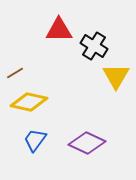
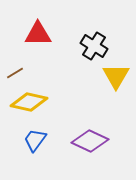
red triangle: moved 21 px left, 4 px down
purple diamond: moved 3 px right, 2 px up
